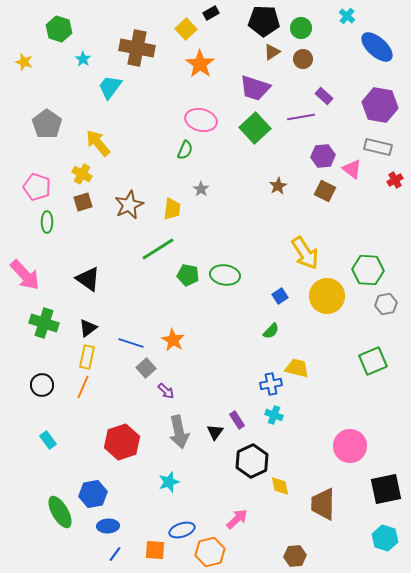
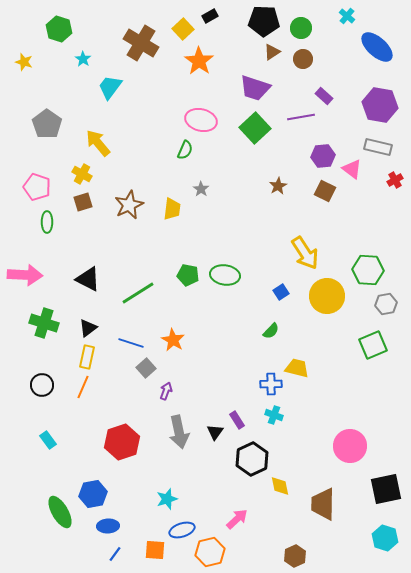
black rectangle at (211, 13): moved 1 px left, 3 px down
yellow square at (186, 29): moved 3 px left
brown cross at (137, 48): moved 4 px right, 5 px up; rotated 20 degrees clockwise
orange star at (200, 64): moved 1 px left, 3 px up
green line at (158, 249): moved 20 px left, 44 px down
pink arrow at (25, 275): rotated 44 degrees counterclockwise
black triangle at (88, 279): rotated 8 degrees counterclockwise
blue square at (280, 296): moved 1 px right, 4 px up
green square at (373, 361): moved 16 px up
blue cross at (271, 384): rotated 10 degrees clockwise
purple arrow at (166, 391): rotated 114 degrees counterclockwise
black hexagon at (252, 461): moved 2 px up
cyan star at (169, 482): moved 2 px left, 17 px down
brown hexagon at (295, 556): rotated 20 degrees counterclockwise
